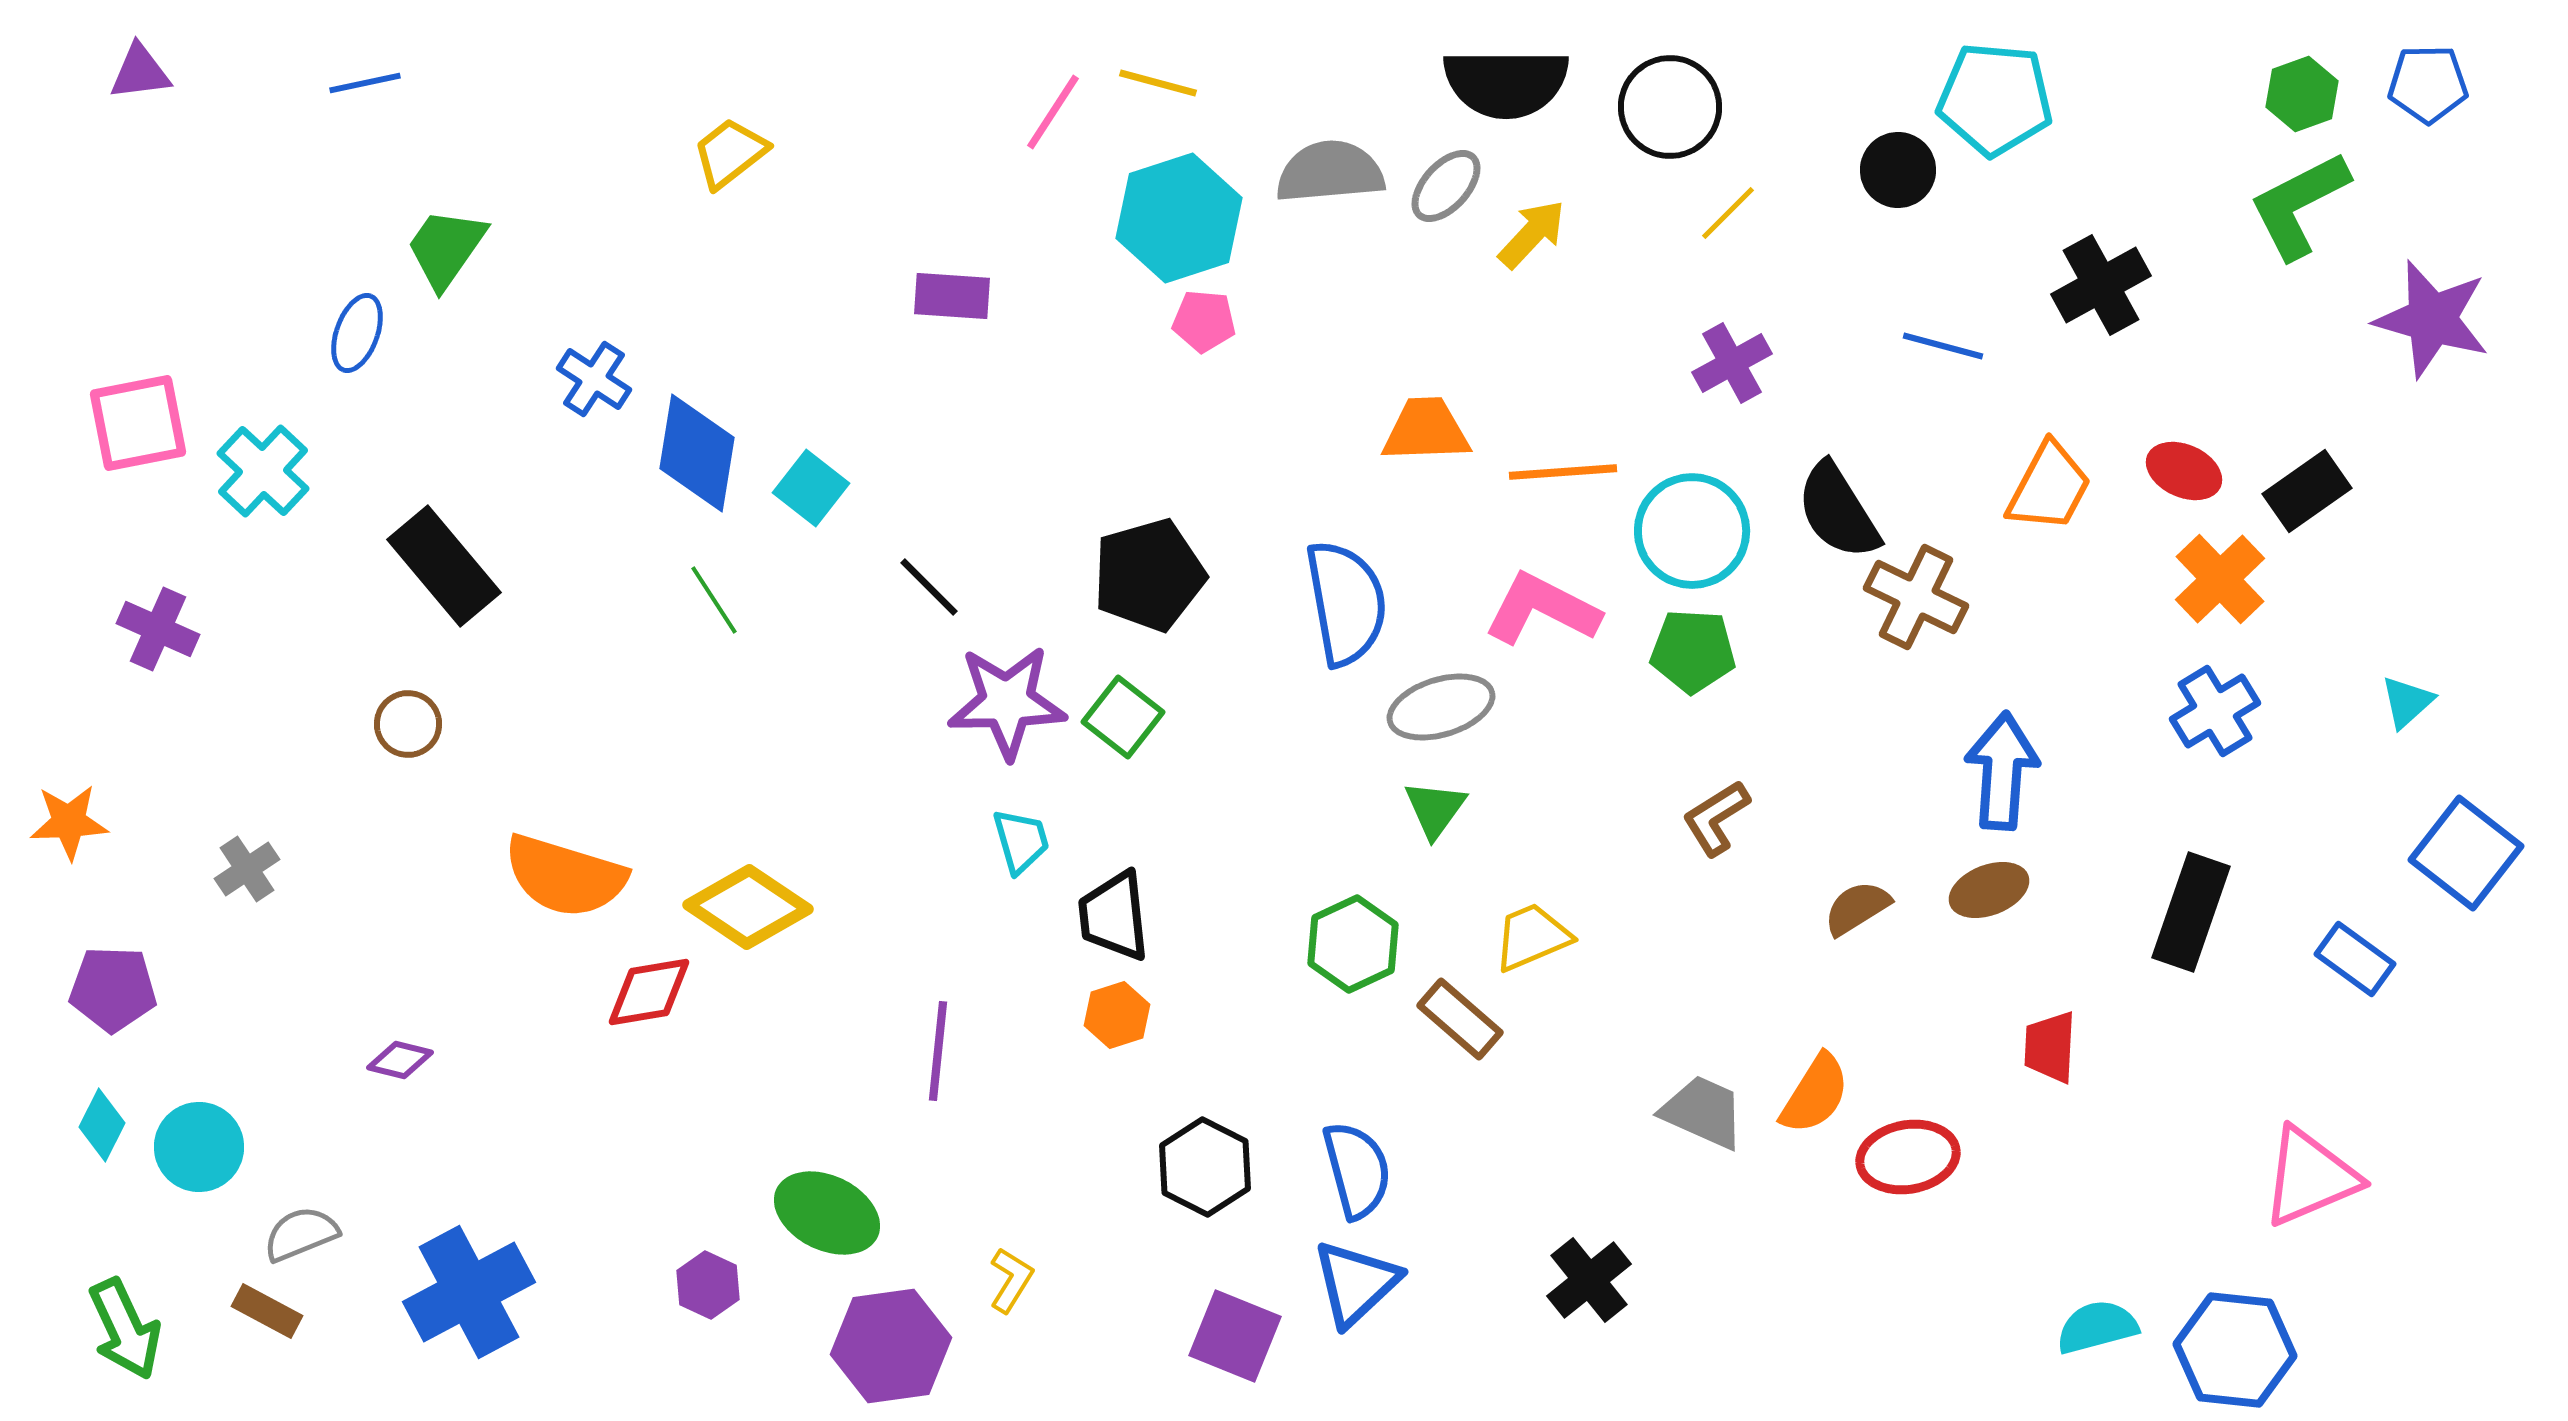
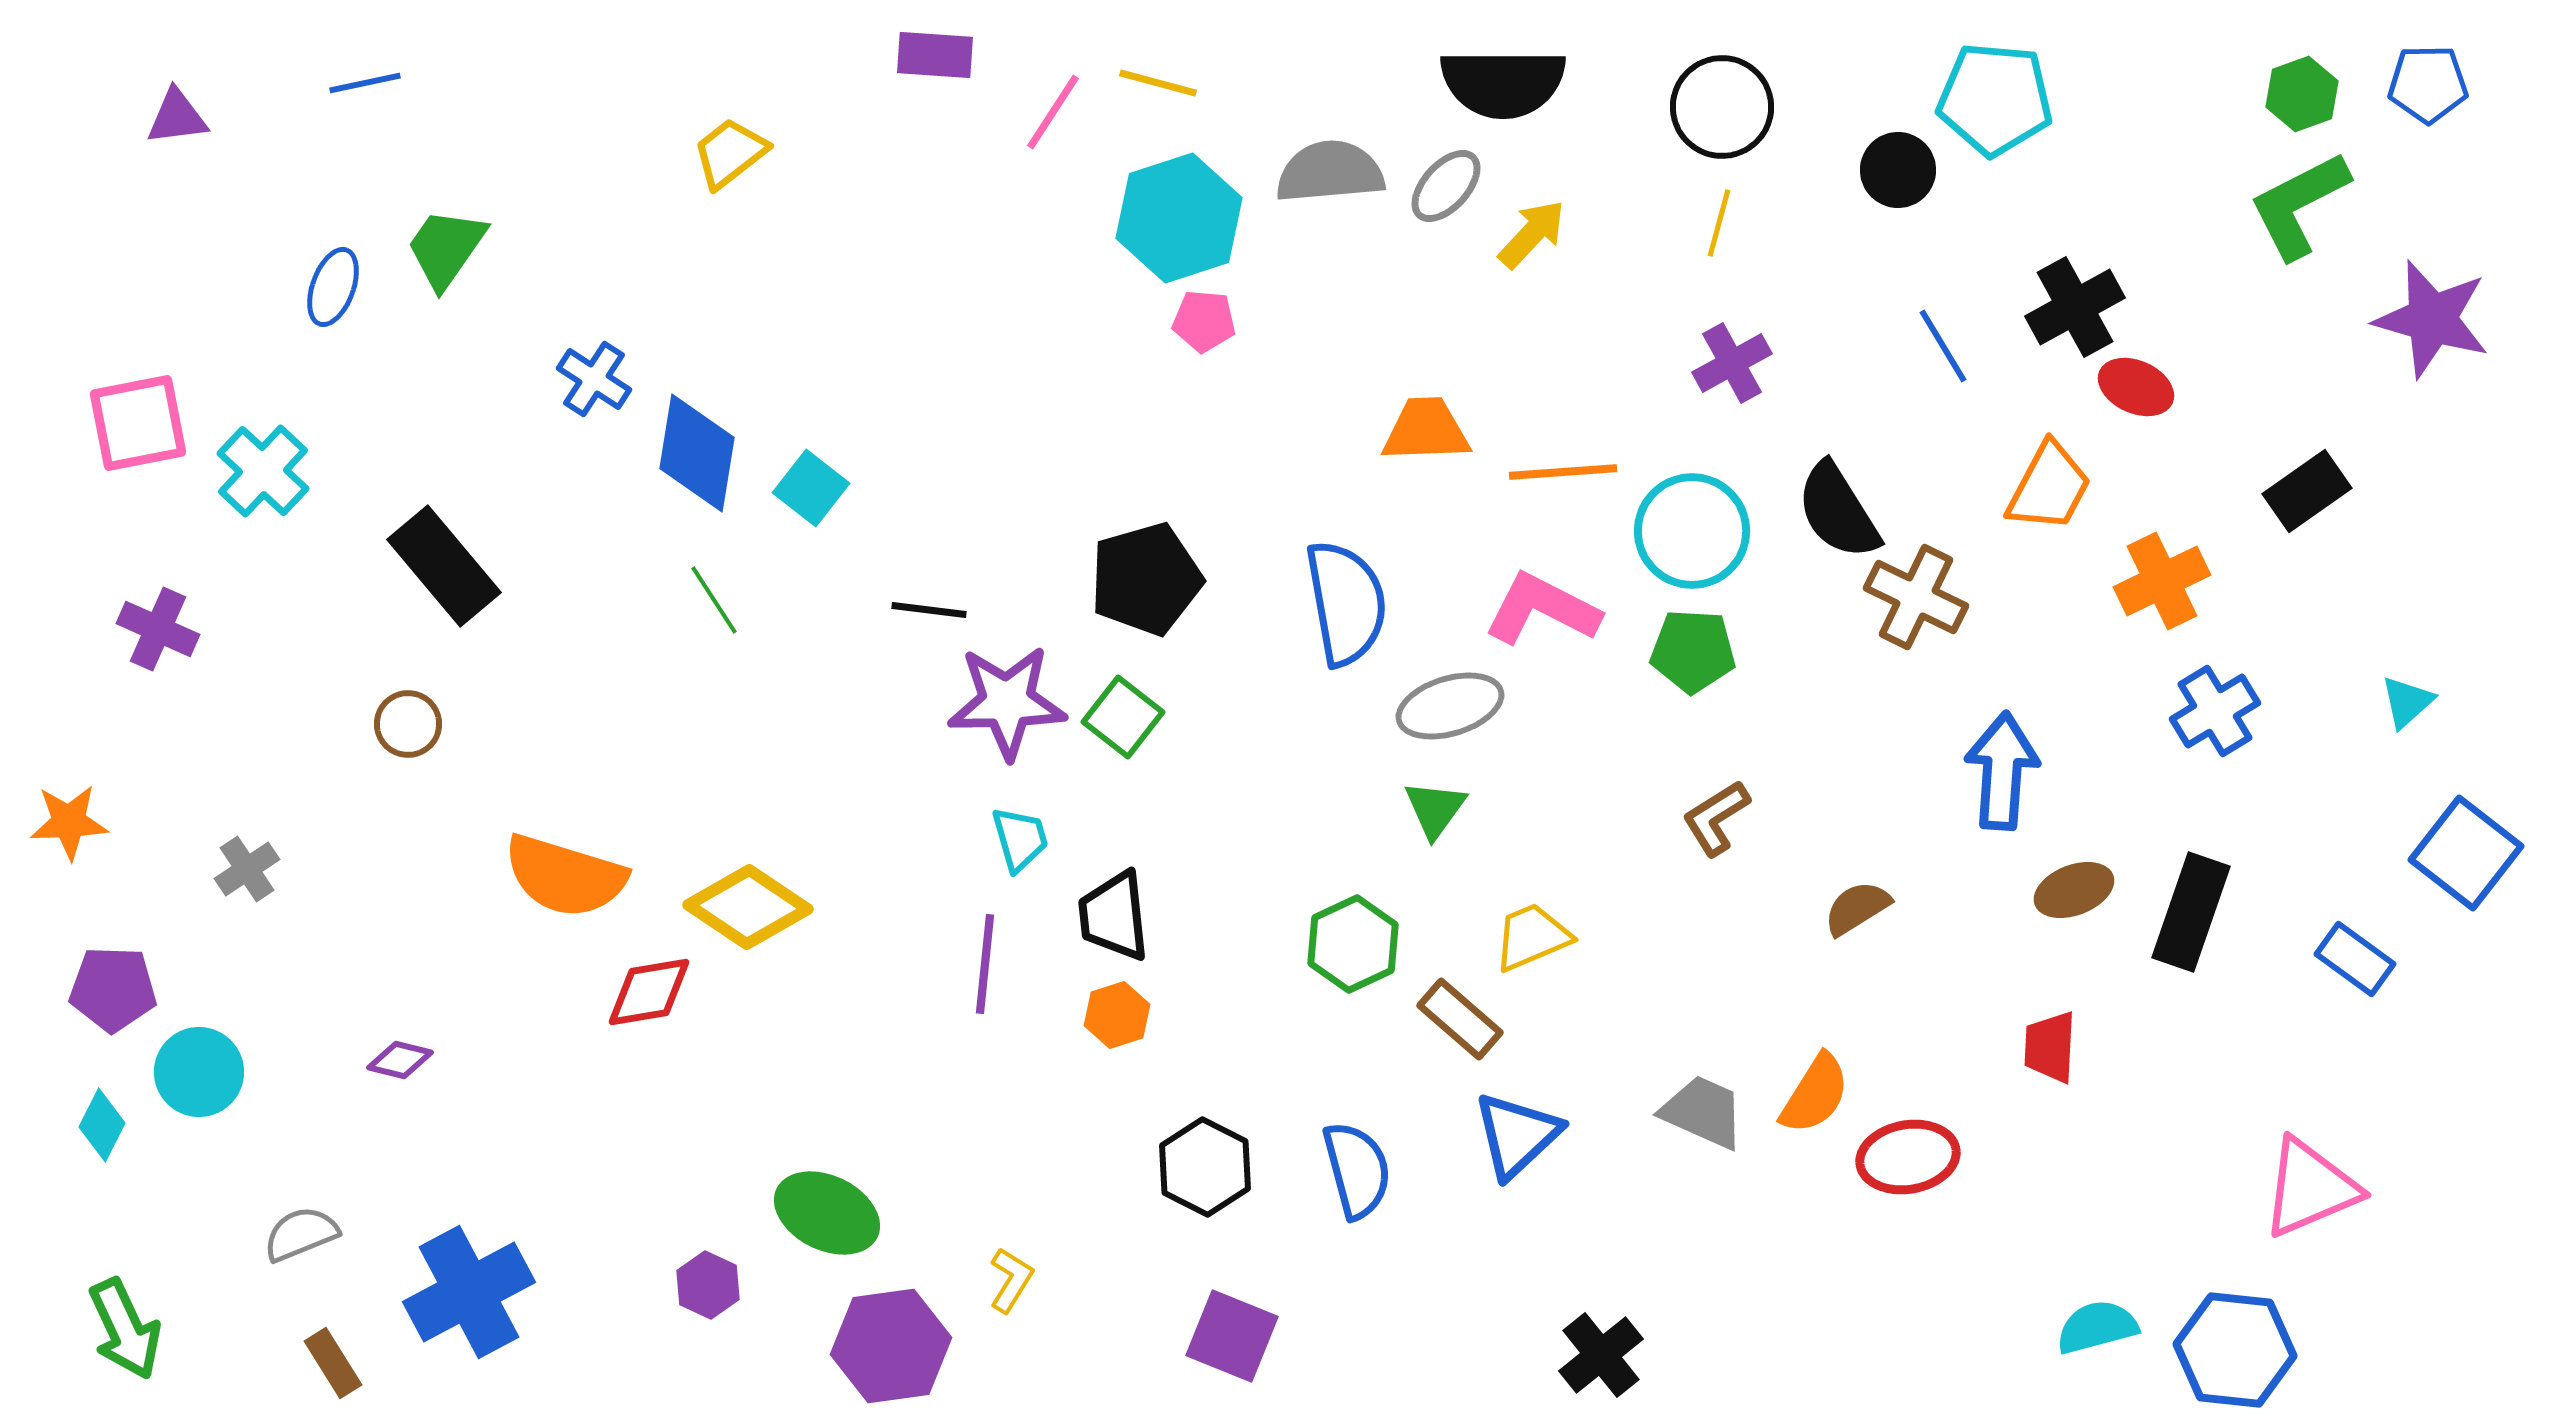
purple triangle at (140, 72): moved 37 px right, 45 px down
black semicircle at (1506, 83): moved 3 px left
black circle at (1670, 107): moved 52 px right
yellow line at (1728, 213): moved 9 px left, 10 px down; rotated 30 degrees counterclockwise
black cross at (2101, 285): moved 26 px left, 22 px down
purple rectangle at (952, 296): moved 17 px left, 241 px up
blue ellipse at (357, 333): moved 24 px left, 46 px up
blue line at (1943, 346): rotated 44 degrees clockwise
red ellipse at (2184, 471): moved 48 px left, 84 px up
black pentagon at (1149, 575): moved 3 px left, 4 px down
orange cross at (2220, 579): moved 58 px left, 2 px down; rotated 18 degrees clockwise
black line at (929, 587): moved 23 px down; rotated 38 degrees counterclockwise
gray ellipse at (1441, 707): moved 9 px right, 1 px up
cyan trapezoid at (1021, 841): moved 1 px left, 2 px up
brown ellipse at (1989, 890): moved 85 px right
purple line at (938, 1051): moved 47 px right, 87 px up
cyan circle at (199, 1147): moved 75 px up
pink triangle at (2310, 1177): moved 11 px down
black cross at (1589, 1280): moved 12 px right, 75 px down
blue triangle at (1356, 1283): moved 161 px right, 148 px up
brown rectangle at (267, 1311): moved 66 px right, 52 px down; rotated 30 degrees clockwise
purple square at (1235, 1336): moved 3 px left
